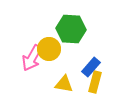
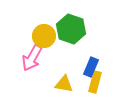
green hexagon: rotated 16 degrees clockwise
yellow circle: moved 5 px left, 13 px up
blue rectangle: rotated 18 degrees counterclockwise
